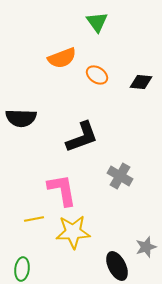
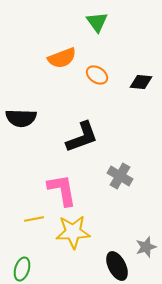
green ellipse: rotated 10 degrees clockwise
